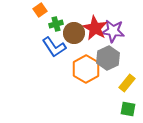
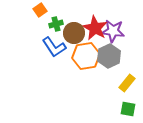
gray hexagon: moved 1 px right, 2 px up
orange hexagon: moved 13 px up; rotated 20 degrees clockwise
